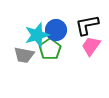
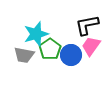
blue circle: moved 15 px right, 25 px down
cyan star: moved 1 px left, 1 px up
